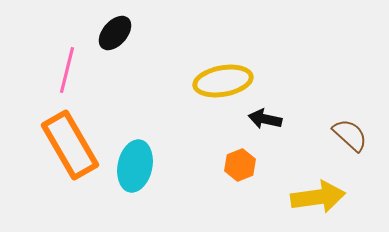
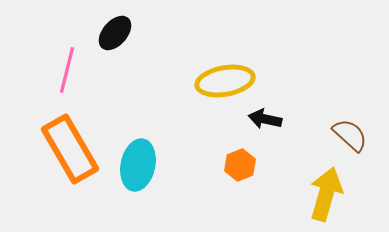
yellow ellipse: moved 2 px right
orange rectangle: moved 4 px down
cyan ellipse: moved 3 px right, 1 px up
yellow arrow: moved 8 px right, 3 px up; rotated 66 degrees counterclockwise
